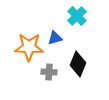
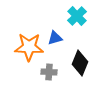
black diamond: moved 2 px right, 1 px up
